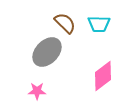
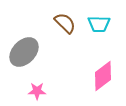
gray ellipse: moved 23 px left
